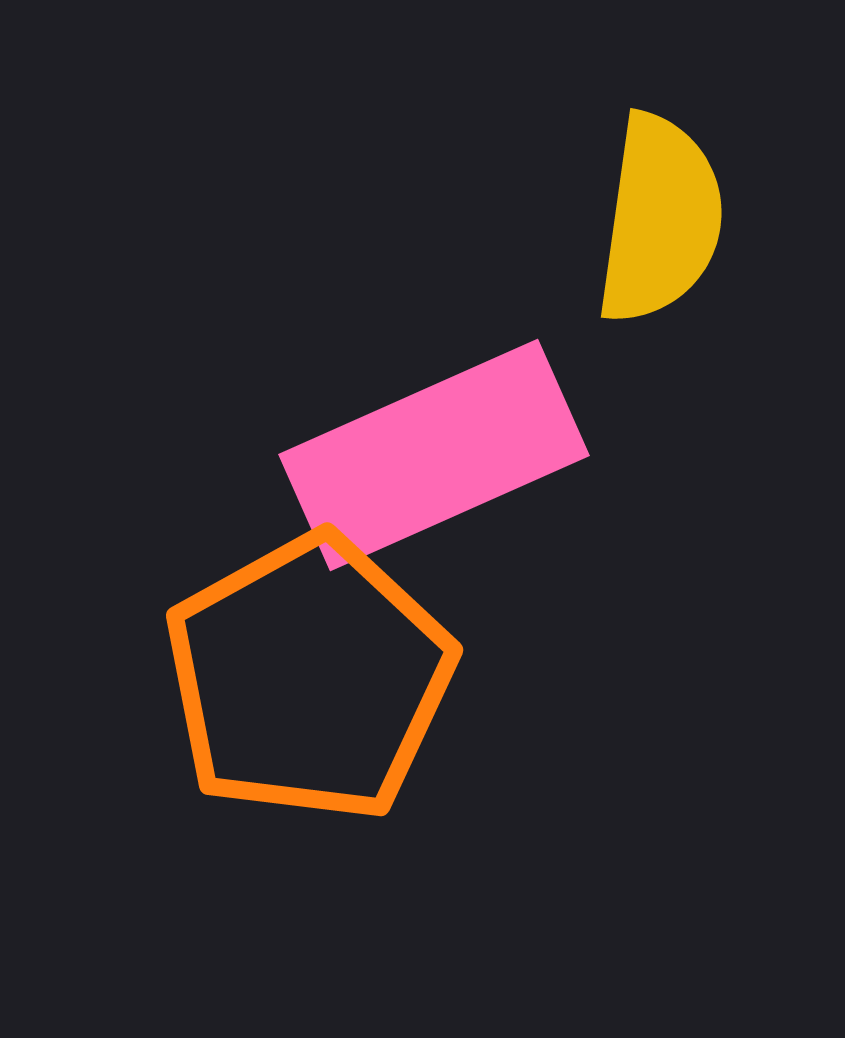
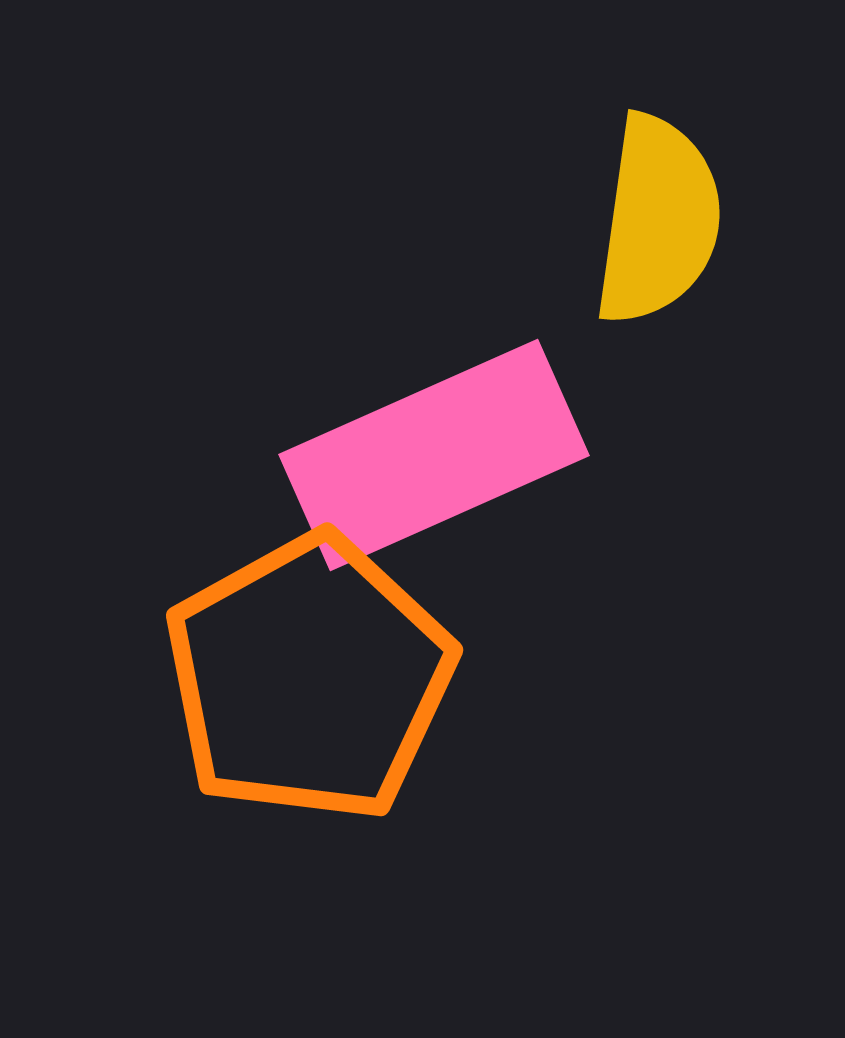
yellow semicircle: moved 2 px left, 1 px down
